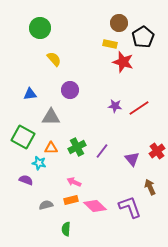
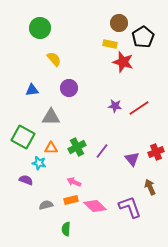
purple circle: moved 1 px left, 2 px up
blue triangle: moved 2 px right, 4 px up
red cross: moved 1 px left, 1 px down; rotated 14 degrees clockwise
